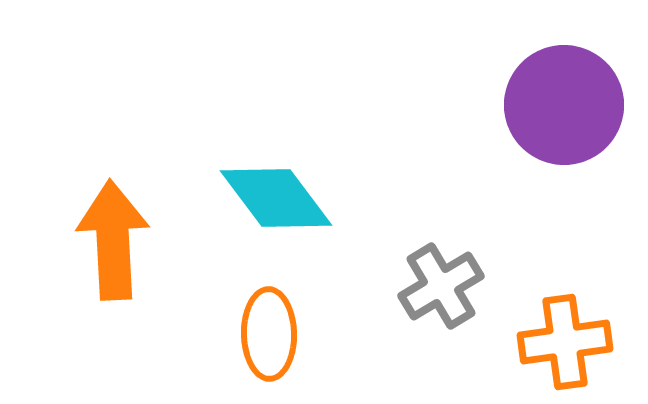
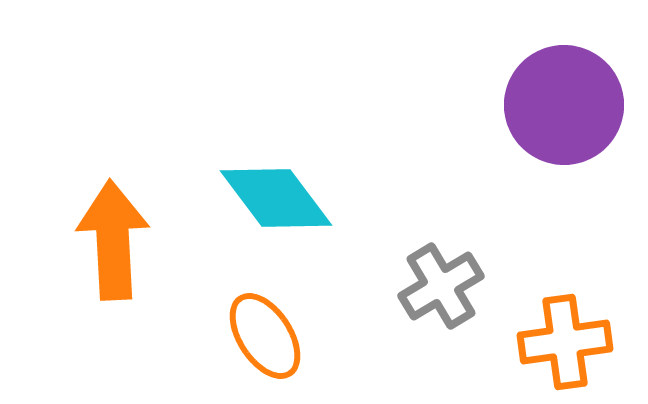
orange ellipse: moved 4 px left, 2 px down; rotated 32 degrees counterclockwise
